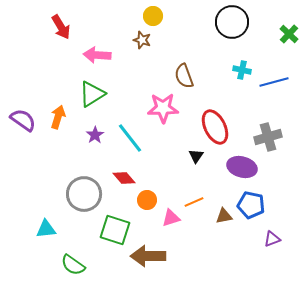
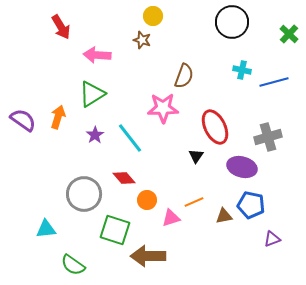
brown semicircle: rotated 140 degrees counterclockwise
